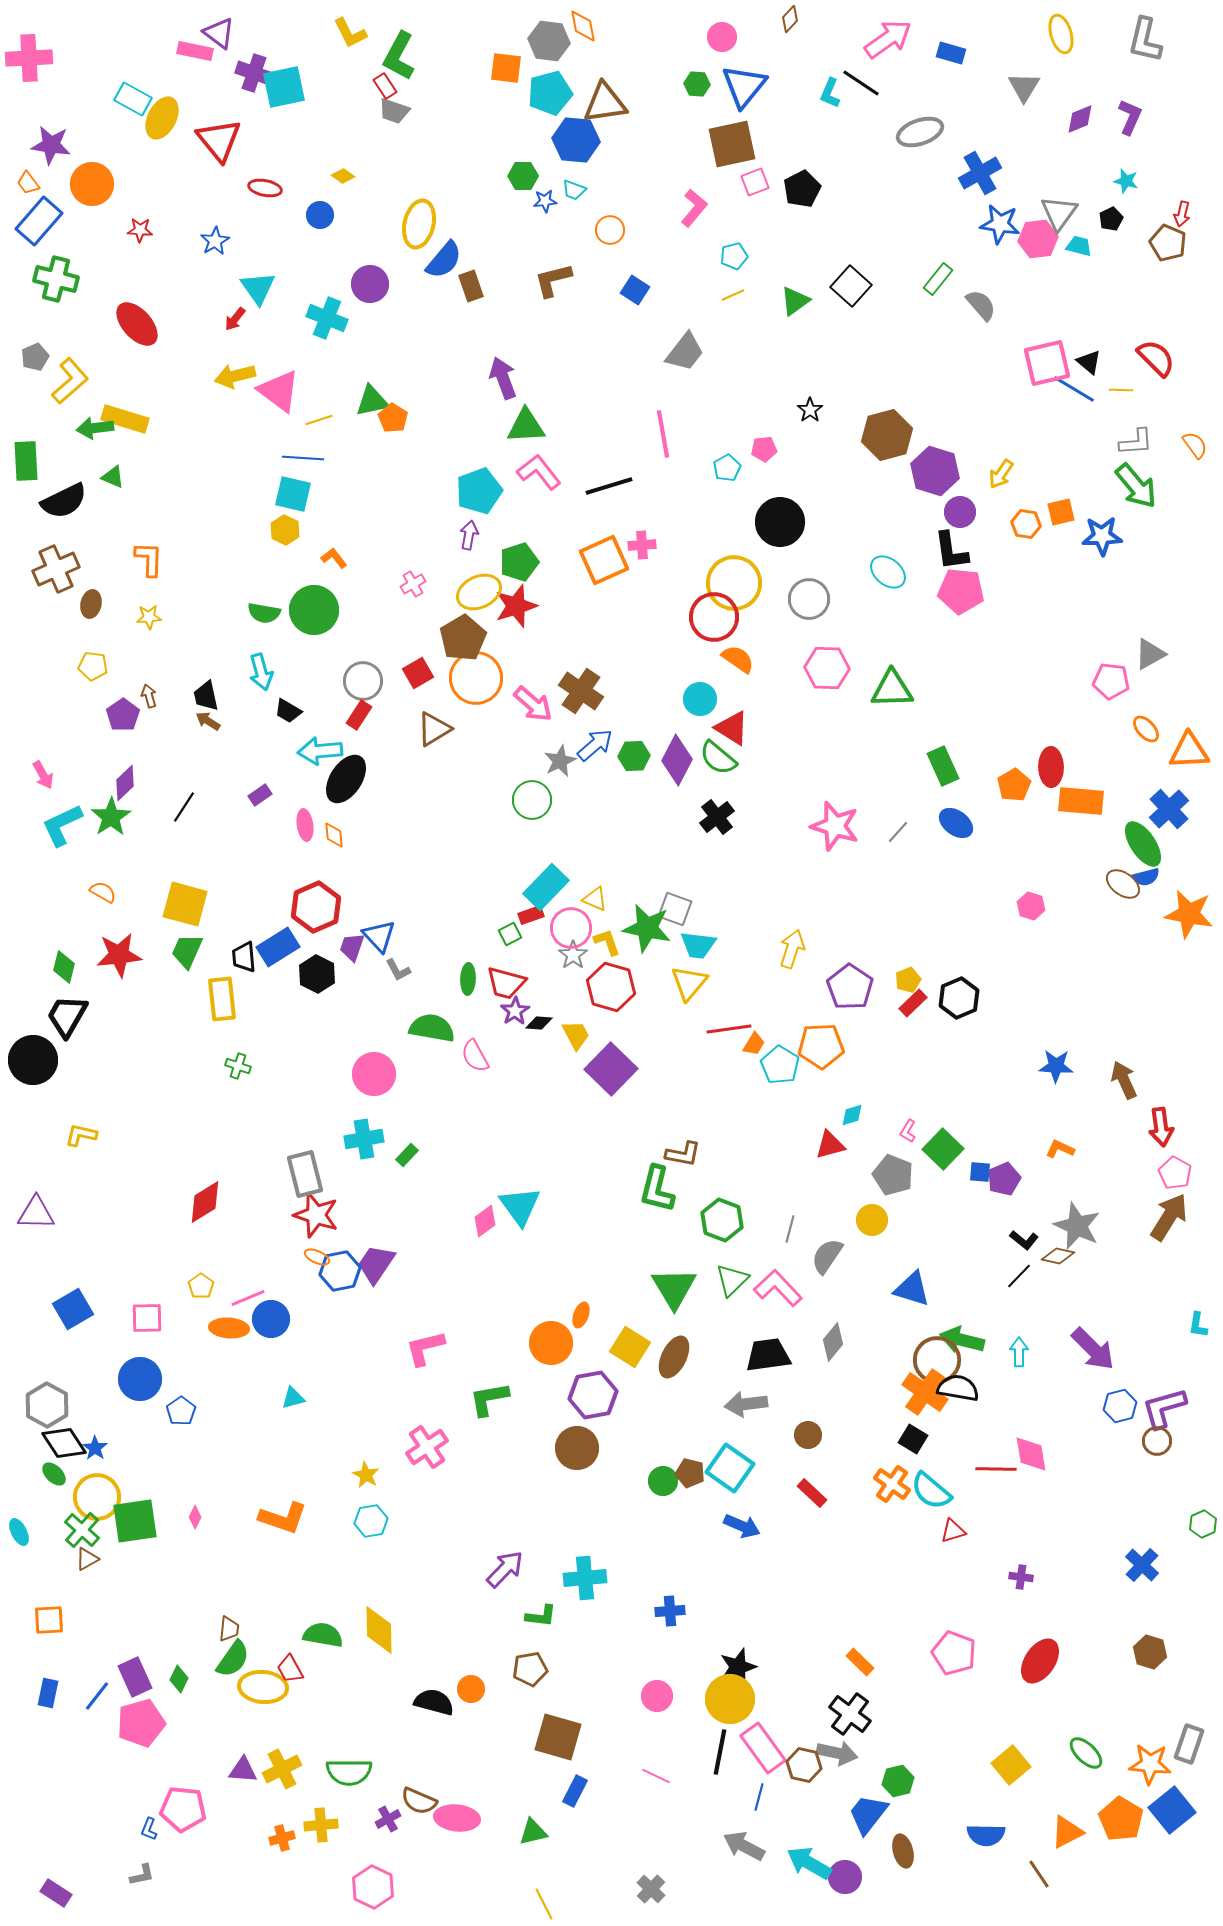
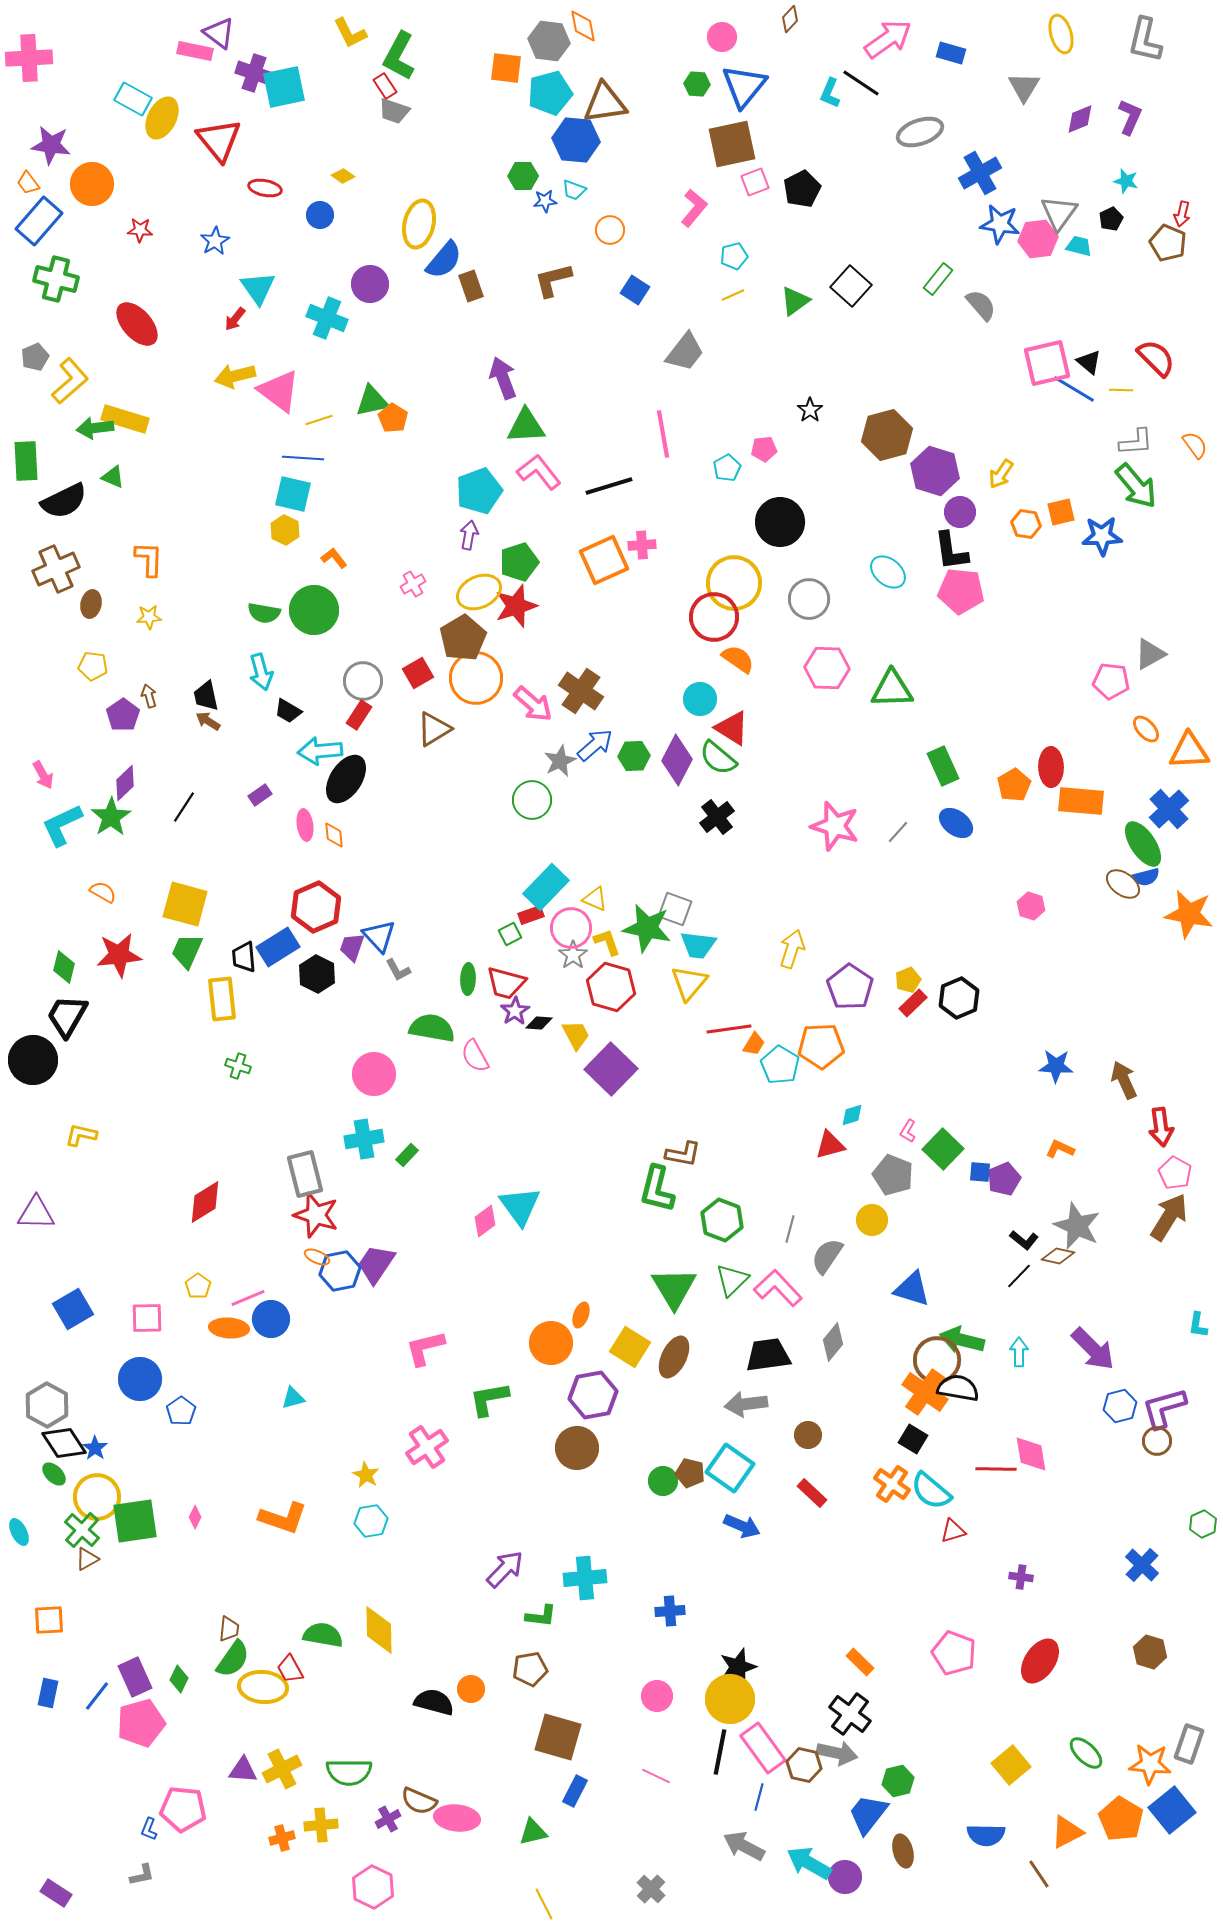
yellow pentagon at (201, 1286): moved 3 px left
